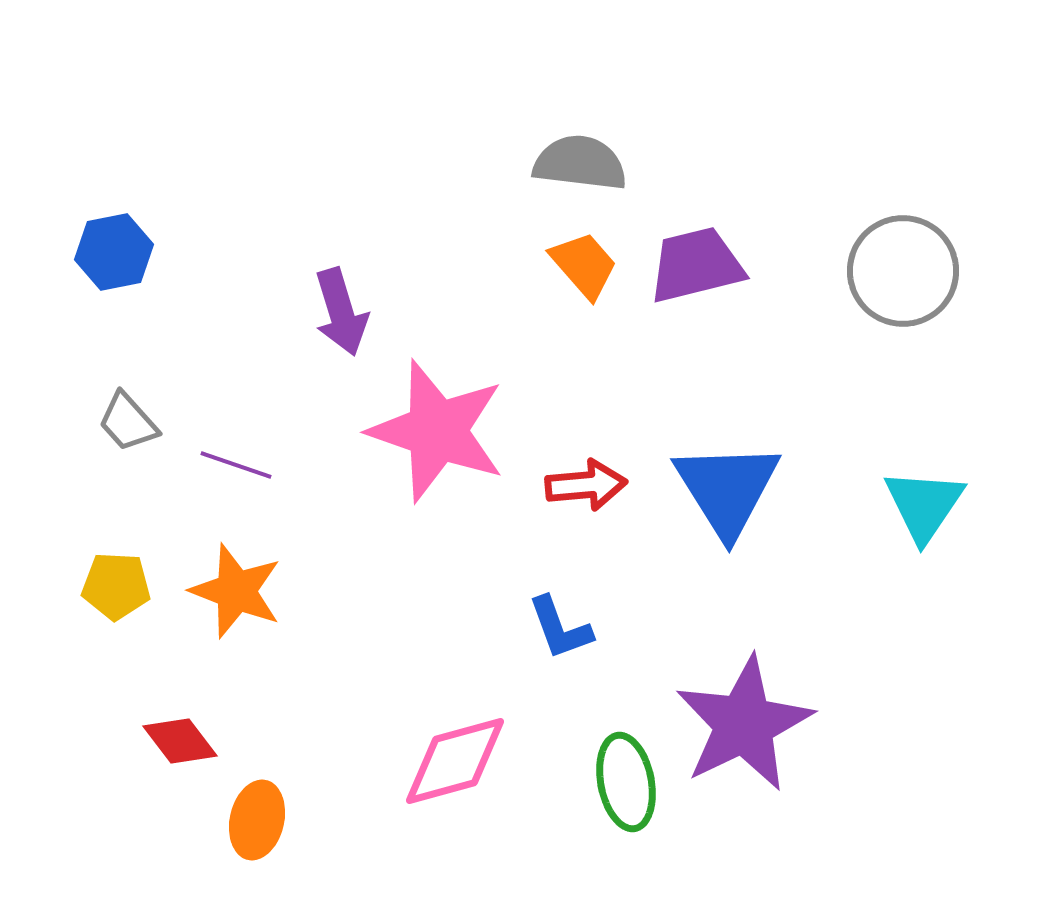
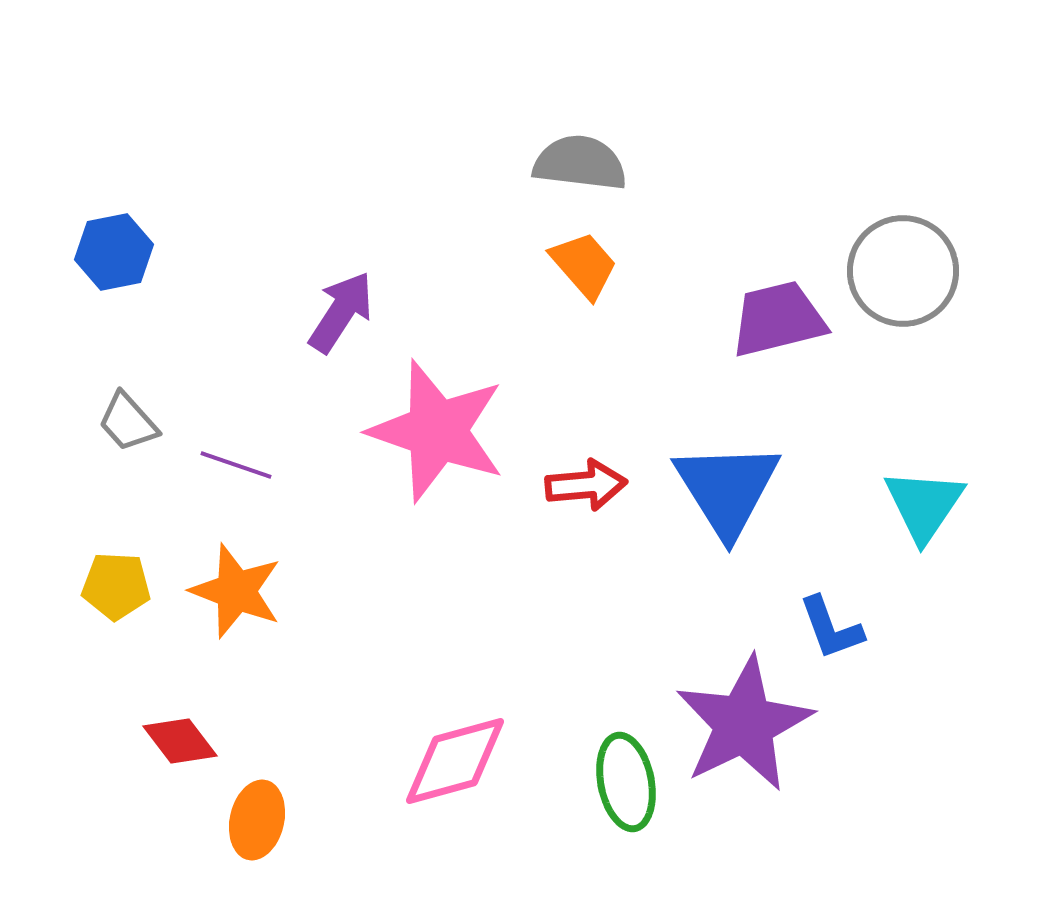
purple trapezoid: moved 82 px right, 54 px down
purple arrow: rotated 130 degrees counterclockwise
blue L-shape: moved 271 px right
